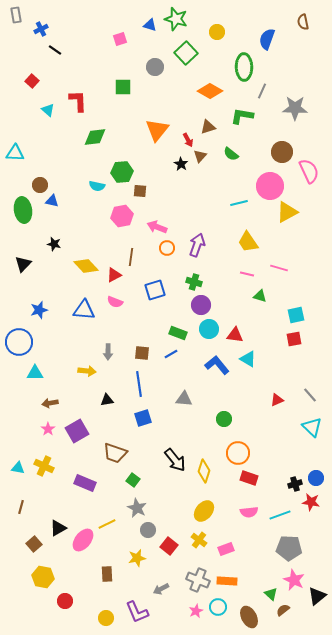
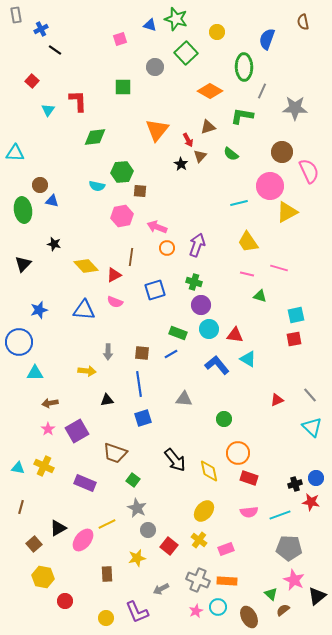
cyan triangle at (48, 110): rotated 24 degrees clockwise
yellow diamond at (204, 471): moved 5 px right; rotated 30 degrees counterclockwise
